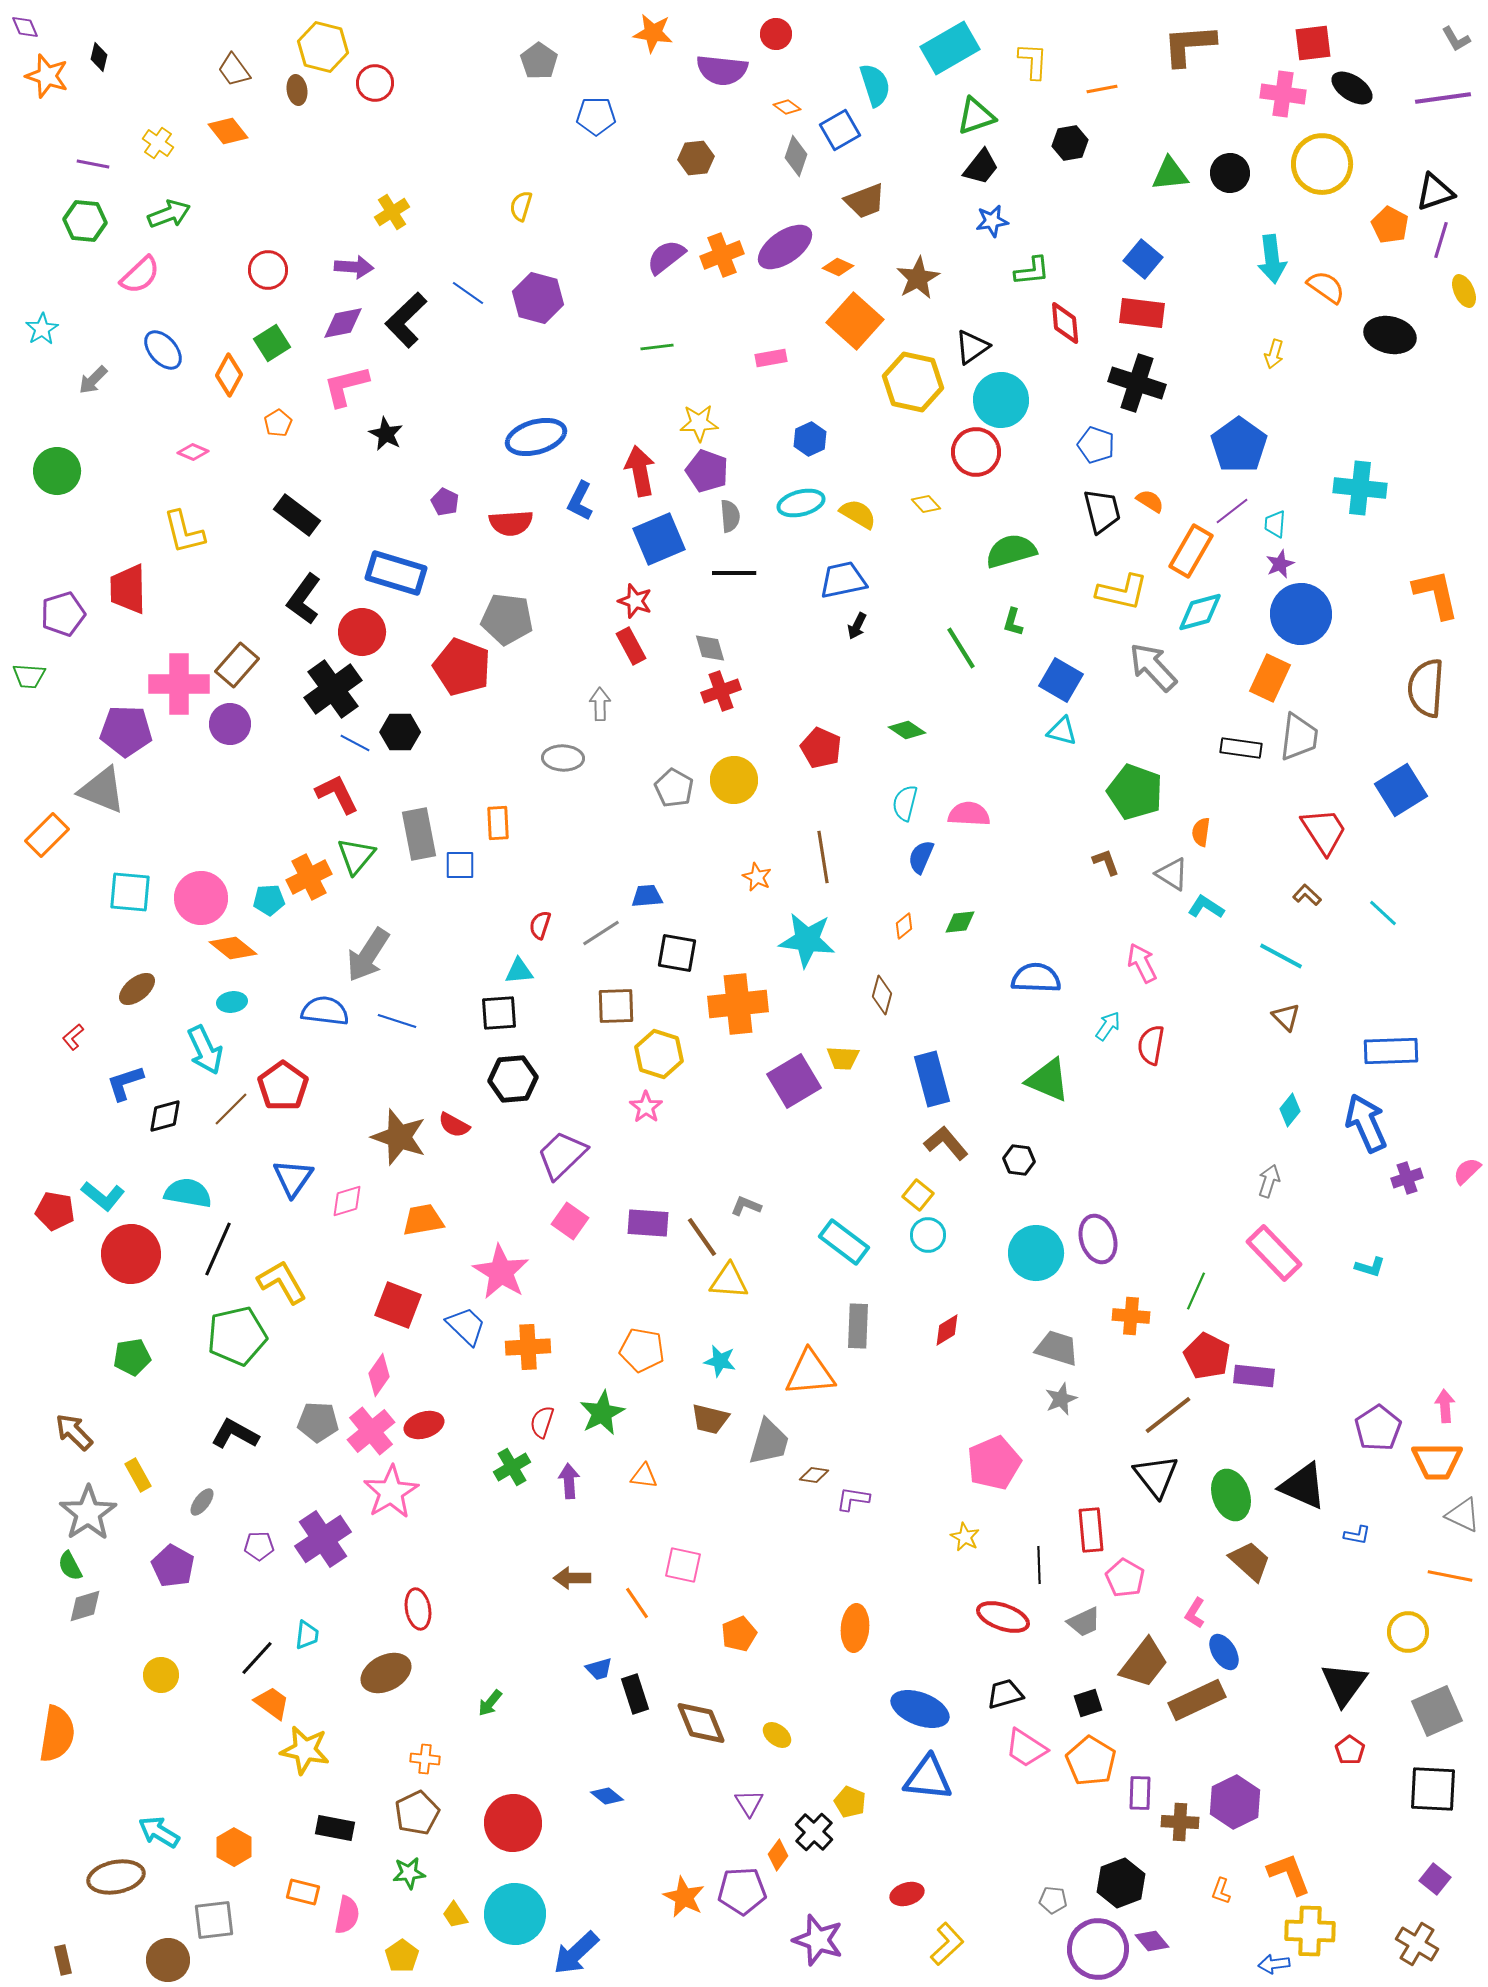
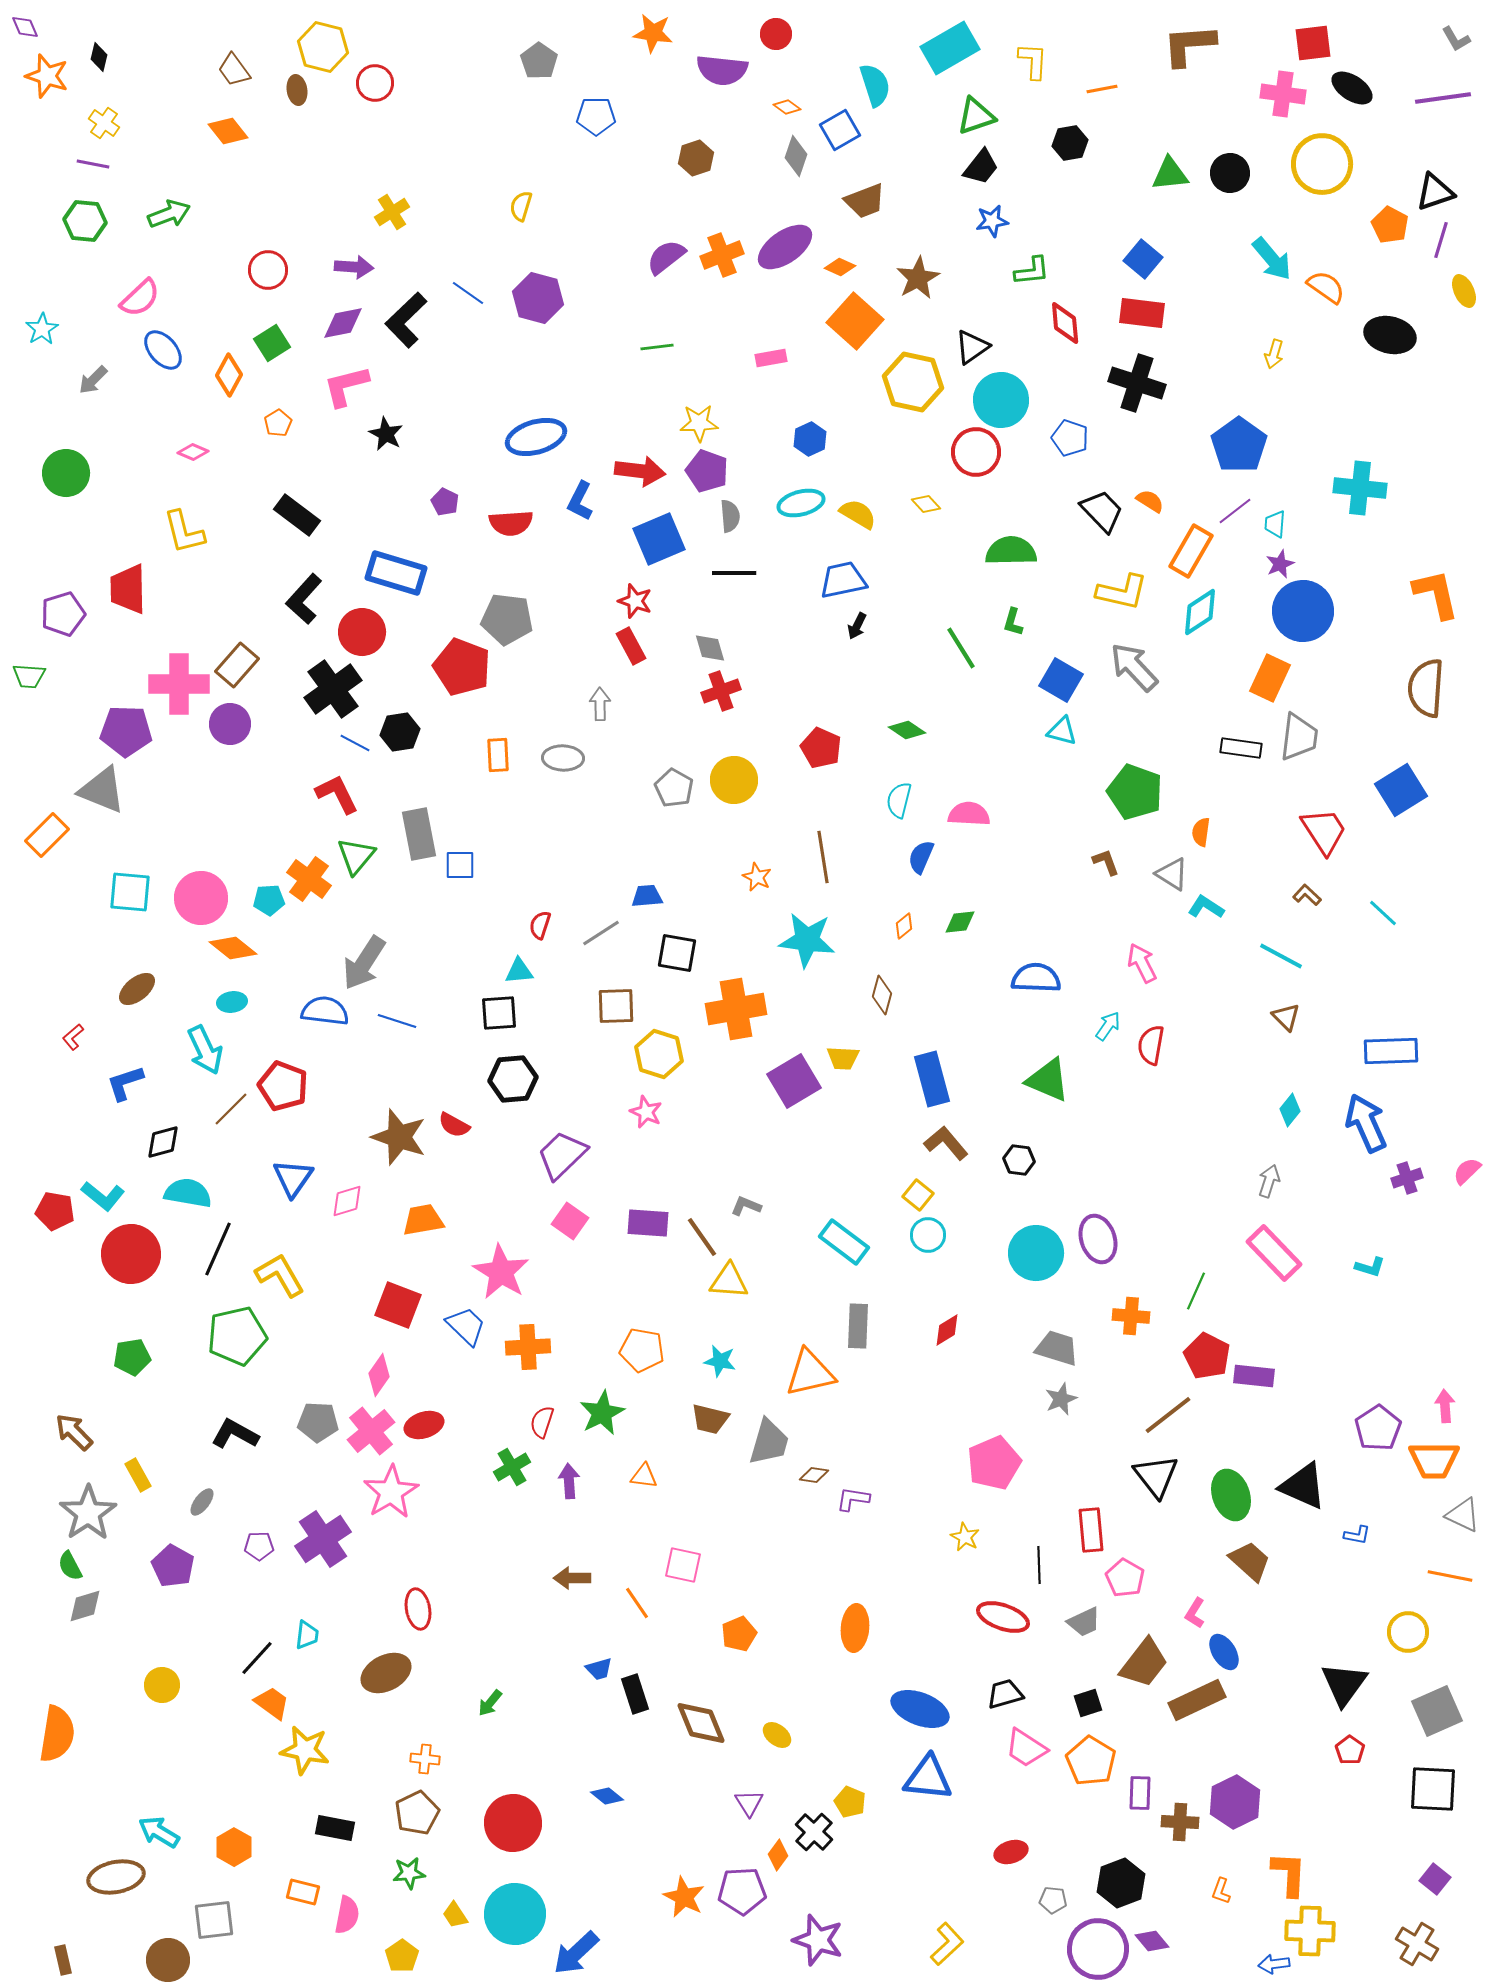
yellow cross at (158, 143): moved 54 px left, 20 px up
brown hexagon at (696, 158): rotated 12 degrees counterclockwise
cyan arrow at (1272, 259): rotated 33 degrees counterclockwise
orange diamond at (838, 267): moved 2 px right
pink semicircle at (140, 275): moved 23 px down
blue pentagon at (1096, 445): moved 26 px left, 7 px up
green circle at (57, 471): moved 9 px right, 2 px down
red arrow at (640, 471): rotated 108 degrees clockwise
black trapezoid at (1102, 511): rotated 30 degrees counterclockwise
purple line at (1232, 511): moved 3 px right
green semicircle at (1011, 551): rotated 15 degrees clockwise
black L-shape at (304, 599): rotated 6 degrees clockwise
cyan diamond at (1200, 612): rotated 18 degrees counterclockwise
blue circle at (1301, 614): moved 2 px right, 3 px up
gray arrow at (1153, 667): moved 19 px left
black hexagon at (400, 732): rotated 9 degrees counterclockwise
cyan semicircle at (905, 803): moved 6 px left, 3 px up
orange rectangle at (498, 823): moved 68 px up
orange cross at (309, 877): moved 2 px down; rotated 27 degrees counterclockwise
gray arrow at (368, 955): moved 4 px left, 8 px down
orange cross at (738, 1004): moved 2 px left, 5 px down; rotated 4 degrees counterclockwise
red pentagon at (283, 1086): rotated 15 degrees counterclockwise
pink star at (646, 1107): moved 5 px down; rotated 12 degrees counterclockwise
black diamond at (165, 1116): moved 2 px left, 26 px down
yellow L-shape at (282, 1282): moved 2 px left, 7 px up
orange triangle at (810, 1373): rotated 8 degrees counterclockwise
orange trapezoid at (1437, 1461): moved 3 px left, 1 px up
yellow circle at (161, 1675): moved 1 px right, 10 px down
orange L-shape at (1289, 1874): rotated 24 degrees clockwise
red ellipse at (907, 1894): moved 104 px right, 42 px up
